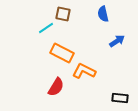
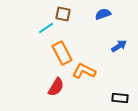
blue semicircle: rotated 84 degrees clockwise
blue arrow: moved 2 px right, 5 px down
orange rectangle: rotated 35 degrees clockwise
